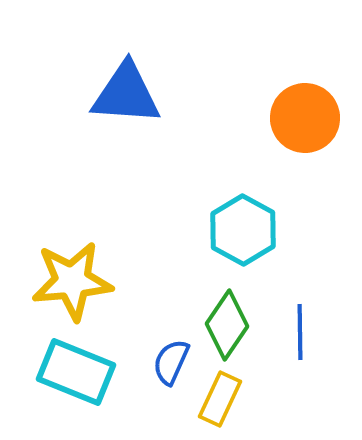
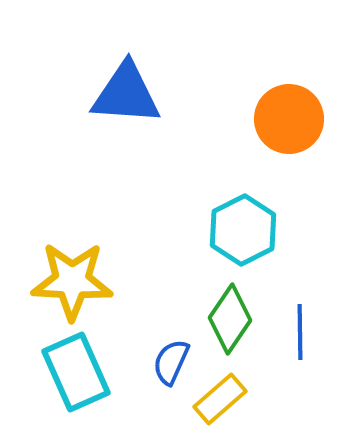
orange circle: moved 16 px left, 1 px down
cyan hexagon: rotated 4 degrees clockwise
yellow star: rotated 8 degrees clockwise
green diamond: moved 3 px right, 6 px up
cyan rectangle: rotated 44 degrees clockwise
yellow rectangle: rotated 24 degrees clockwise
